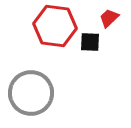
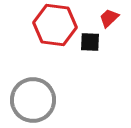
red hexagon: moved 1 px up
gray circle: moved 2 px right, 7 px down
